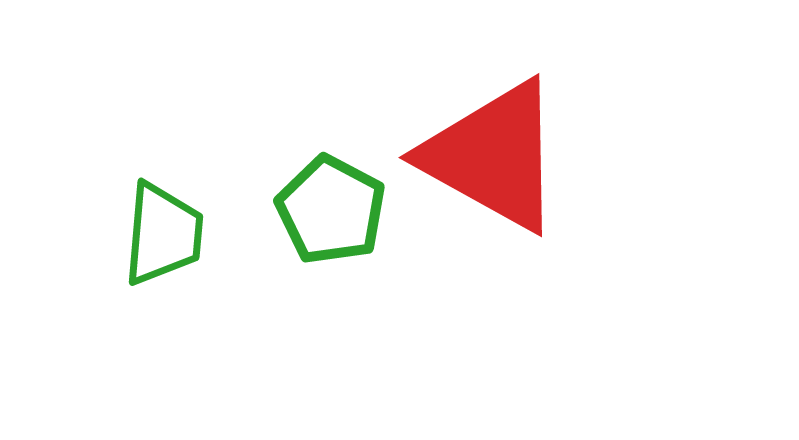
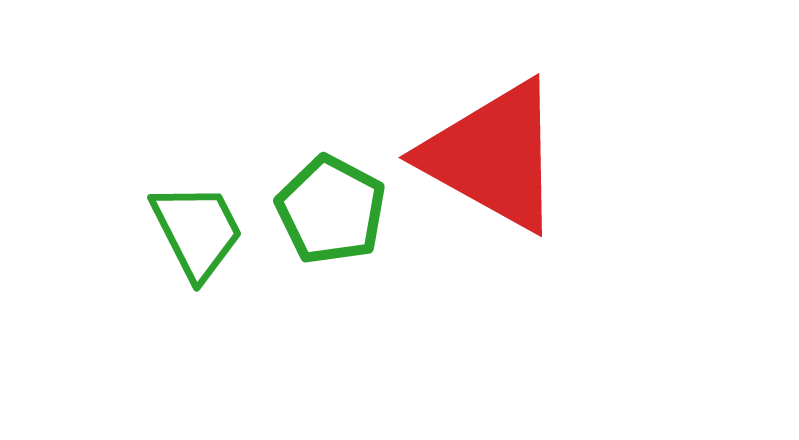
green trapezoid: moved 34 px right, 3 px up; rotated 32 degrees counterclockwise
